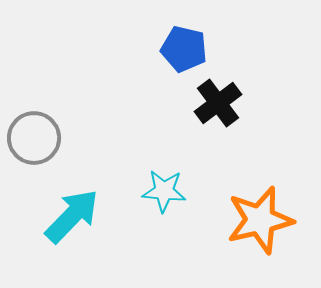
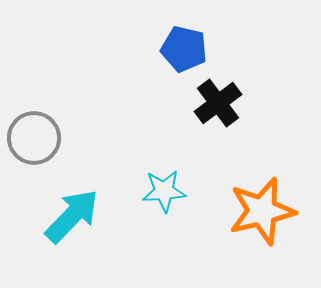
cyan star: rotated 9 degrees counterclockwise
orange star: moved 2 px right, 9 px up
